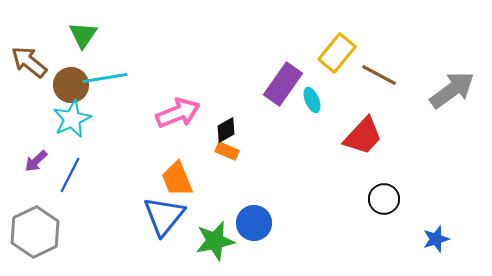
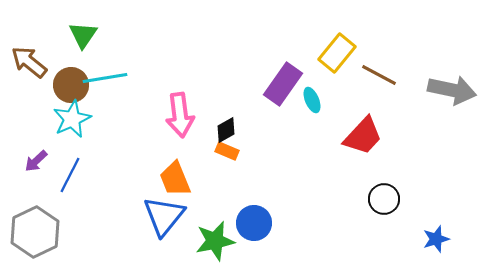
gray arrow: rotated 48 degrees clockwise
pink arrow: moved 2 px right, 2 px down; rotated 105 degrees clockwise
orange trapezoid: moved 2 px left
